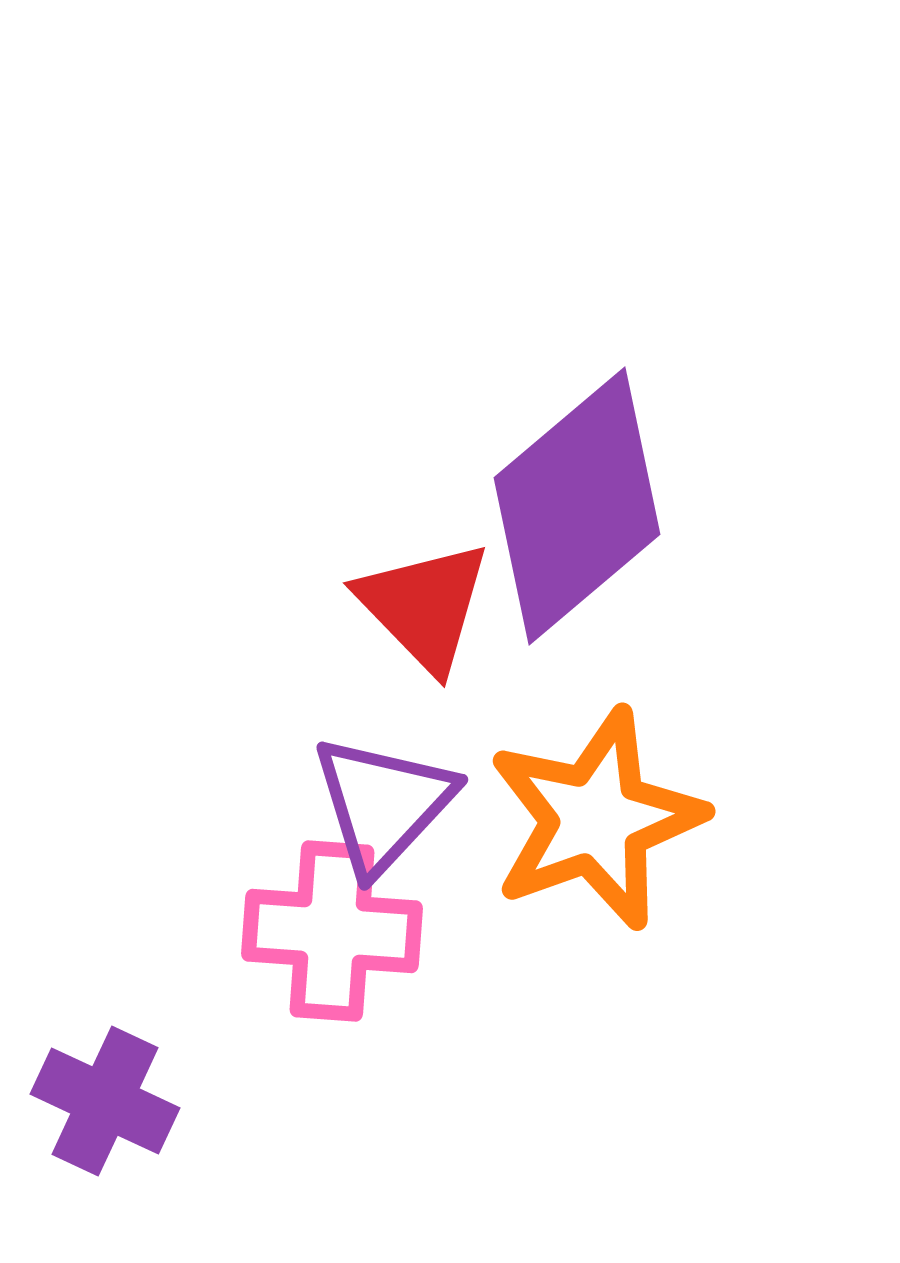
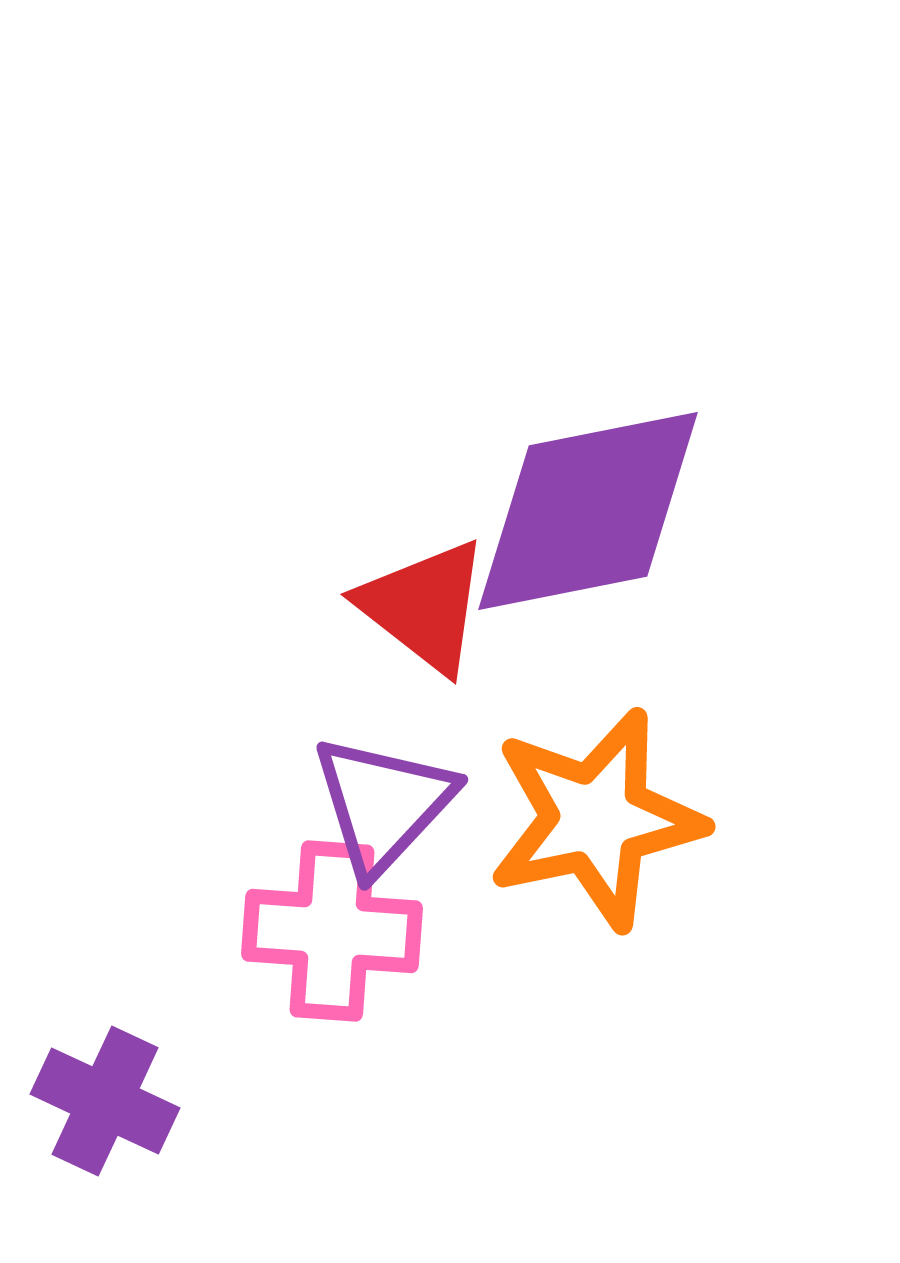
purple diamond: moved 11 px right, 5 px down; rotated 29 degrees clockwise
red triangle: rotated 8 degrees counterclockwise
orange star: rotated 8 degrees clockwise
